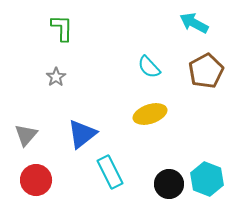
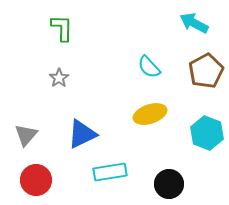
gray star: moved 3 px right, 1 px down
blue triangle: rotated 12 degrees clockwise
cyan rectangle: rotated 72 degrees counterclockwise
cyan hexagon: moved 46 px up
